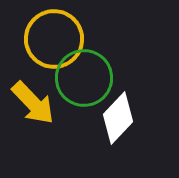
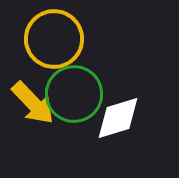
green circle: moved 10 px left, 16 px down
white diamond: rotated 30 degrees clockwise
